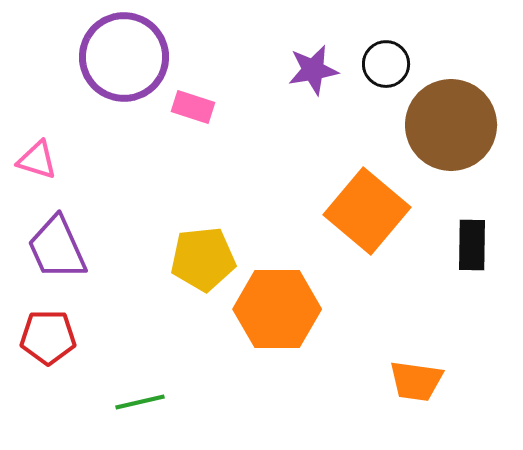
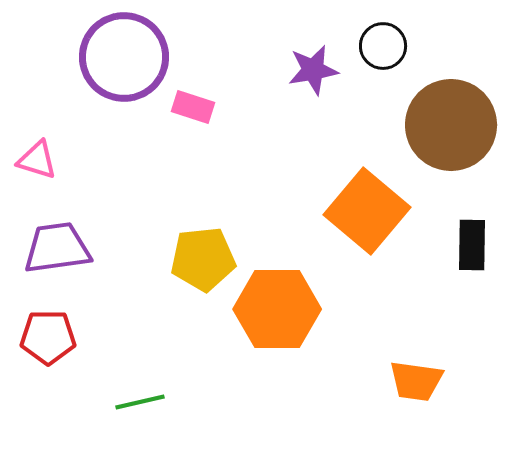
black circle: moved 3 px left, 18 px up
purple trapezoid: rotated 106 degrees clockwise
